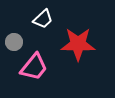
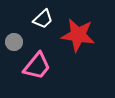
red star: moved 9 px up; rotated 8 degrees clockwise
pink trapezoid: moved 3 px right, 1 px up
